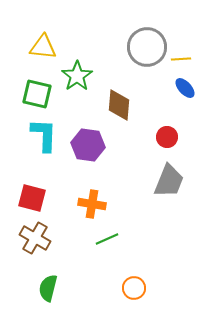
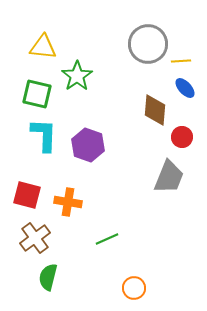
gray circle: moved 1 px right, 3 px up
yellow line: moved 2 px down
brown diamond: moved 36 px right, 5 px down
red circle: moved 15 px right
purple hexagon: rotated 12 degrees clockwise
gray trapezoid: moved 4 px up
red square: moved 5 px left, 3 px up
orange cross: moved 24 px left, 2 px up
brown cross: rotated 24 degrees clockwise
green semicircle: moved 11 px up
